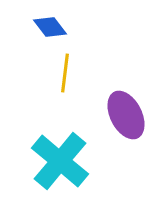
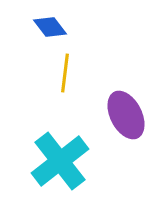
cyan cross: rotated 12 degrees clockwise
